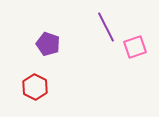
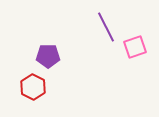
purple pentagon: moved 12 px down; rotated 20 degrees counterclockwise
red hexagon: moved 2 px left
